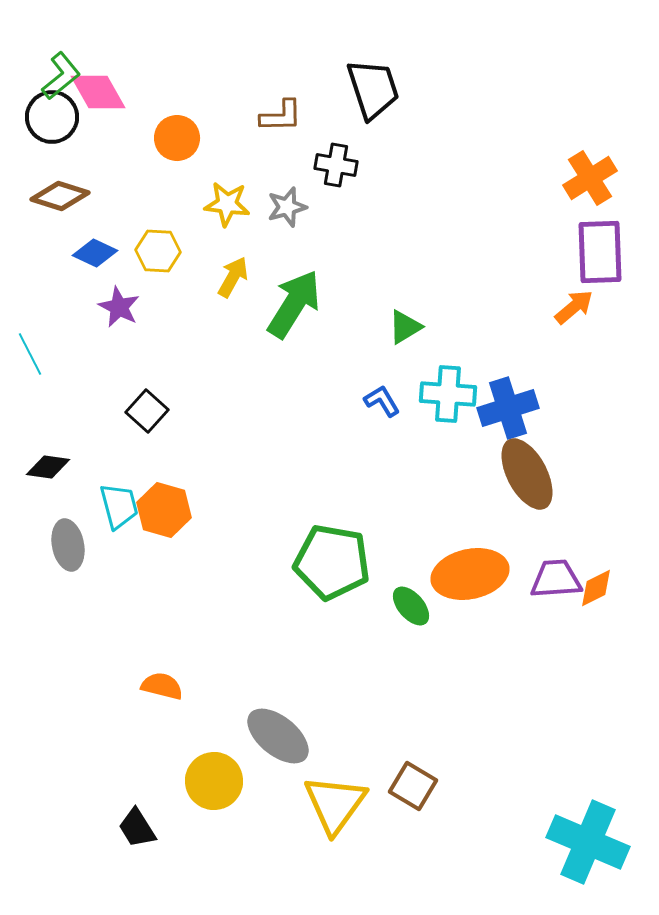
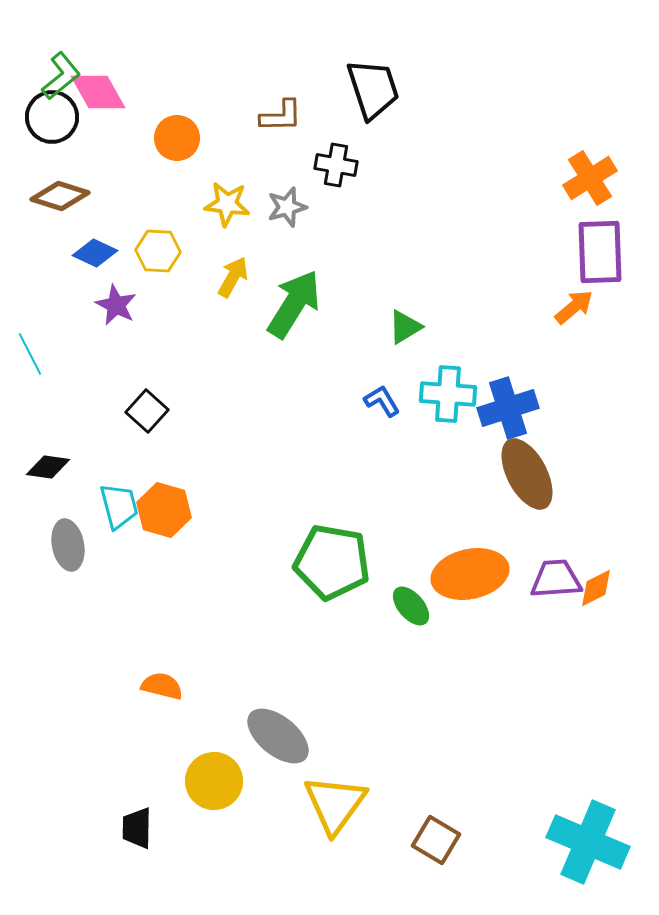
purple star at (119, 307): moved 3 px left, 2 px up
brown square at (413, 786): moved 23 px right, 54 px down
black trapezoid at (137, 828): rotated 33 degrees clockwise
